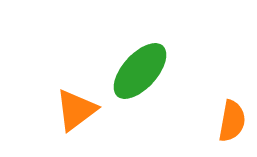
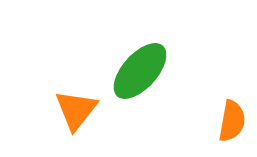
orange triangle: rotated 15 degrees counterclockwise
